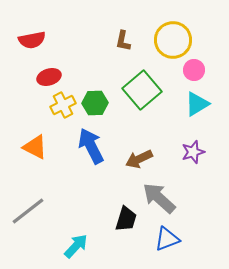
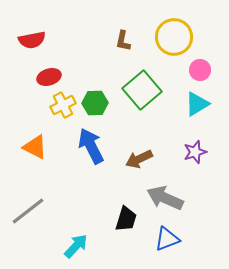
yellow circle: moved 1 px right, 3 px up
pink circle: moved 6 px right
purple star: moved 2 px right
gray arrow: moved 6 px right; rotated 18 degrees counterclockwise
